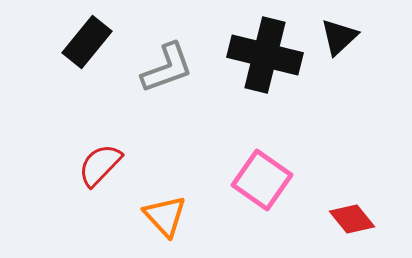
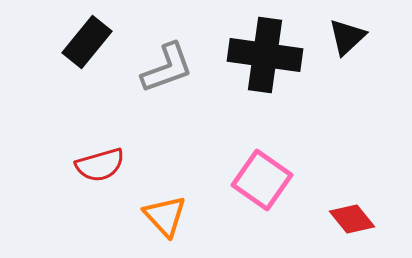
black triangle: moved 8 px right
black cross: rotated 6 degrees counterclockwise
red semicircle: rotated 150 degrees counterclockwise
